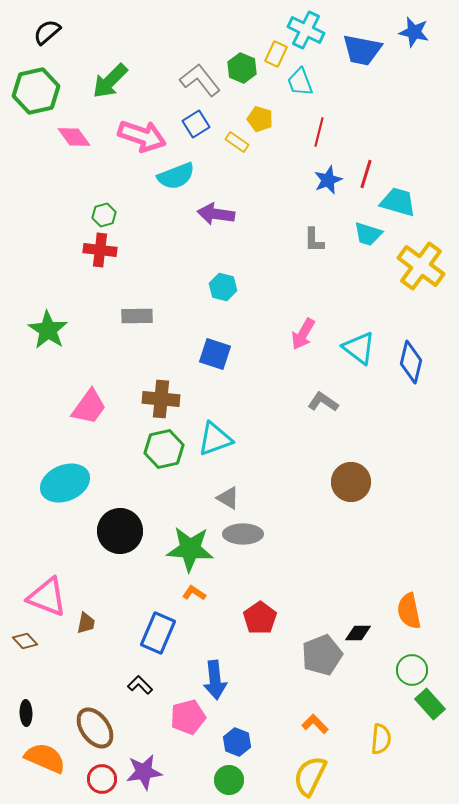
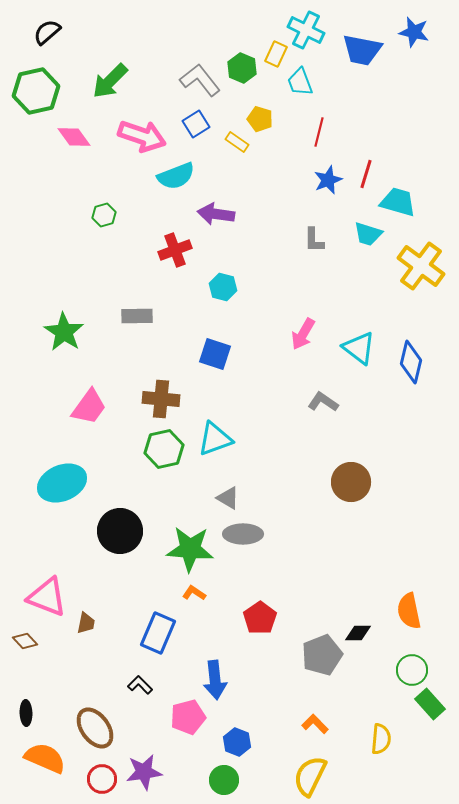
red cross at (100, 250): moved 75 px right; rotated 28 degrees counterclockwise
green star at (48, 330): moved 16 px right, 2 px down
cyan ellipse at (65, 483): moved 3 px left
green circle at (229, 780): moved 5 px left
